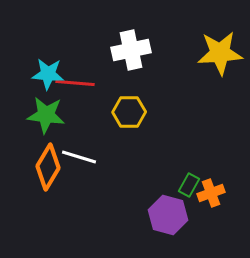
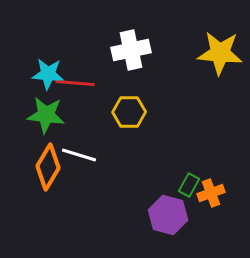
yellow star: rotated 9 degrees clockwise
white line: moved 2 px up
